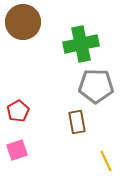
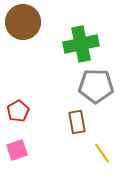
yellow line: moved 4 px left, 8 px up; rotated 10 degrees counterclockwise
